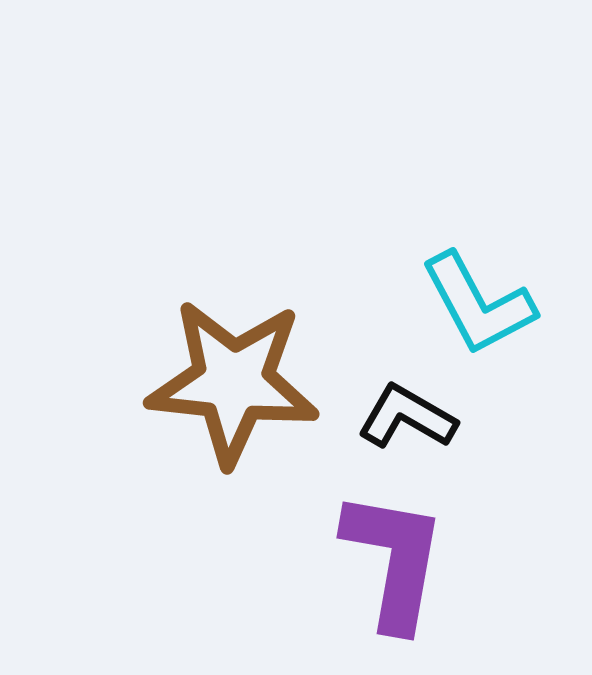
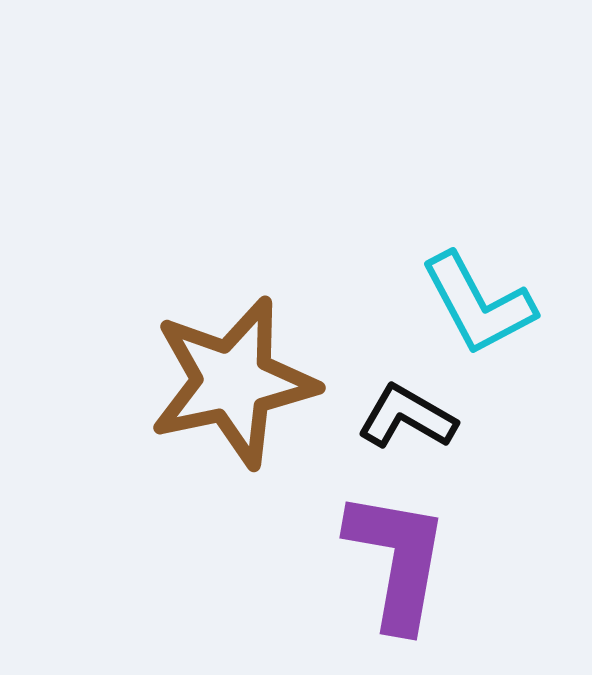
brown star: rotated 18 degrees counterclockwise
purple L-shape: moved 3 px right
